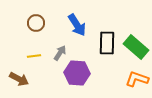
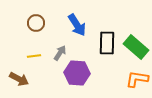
orange L-shape: rotated 10 degrees counterclockwise
